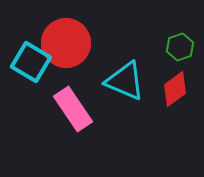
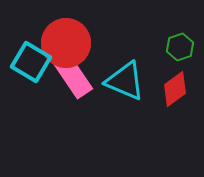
pink rectangle: moved 33 px up
